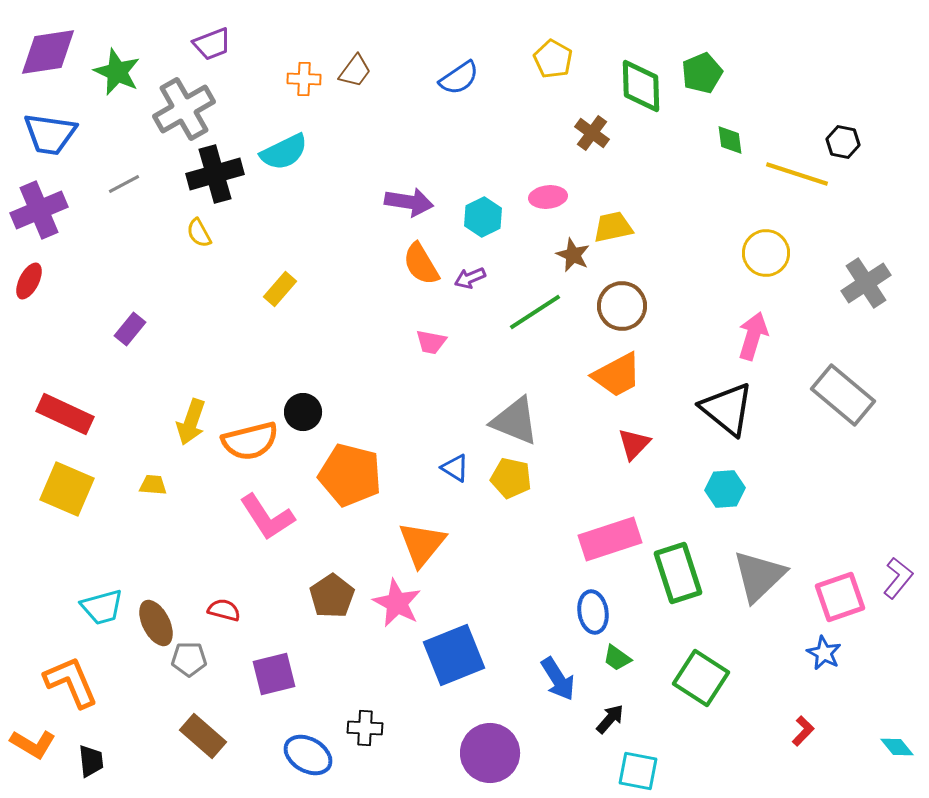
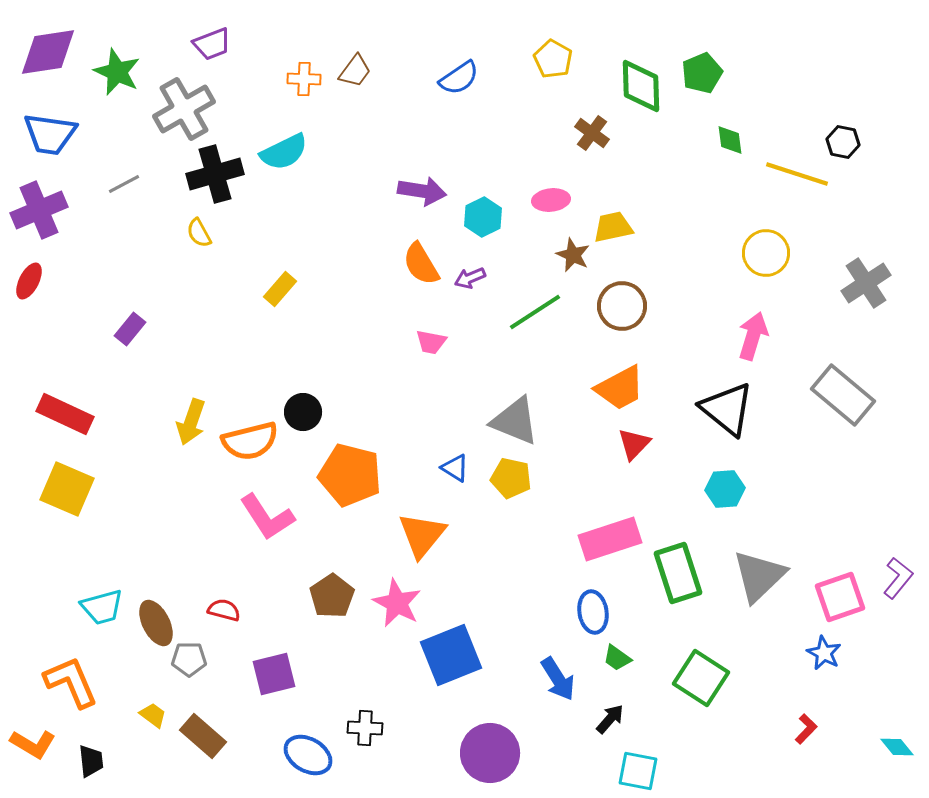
pink ellipse at (548, 197): moved 3 px right, 3 px down
purple arrow at (409, 202): moved 13 px right, 11 px up
orange trapezoid at (617, 375): moved 3 px right, 13 px down
yellow trapezoid at (153, 485): moved 230 px down; rotated 32 degrees clockwise
orange triangle at (422, 544): moved 9 px up
blue square at (454, 655): moved 3 px left
red L-shape at (803, 731): moved 3 px right, 2 px up
